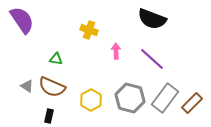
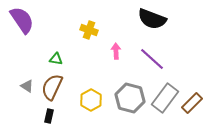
brown semicircle: rotated 92 degrees clockwise
